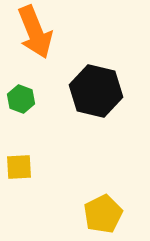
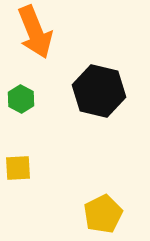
black hexagon: moved 3 px right
green hexagon: rotated 8 degrees clockwise
yellow square: moved 1 px left, 1 px down
